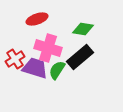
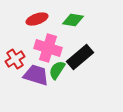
green diamond: moved 10 px left, 9 px up
purple trapezoid: moved 1 px right, 7 px down
